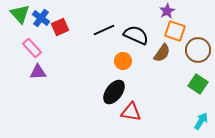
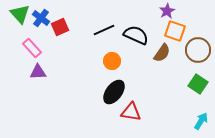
orange circle: moved 11 px left
